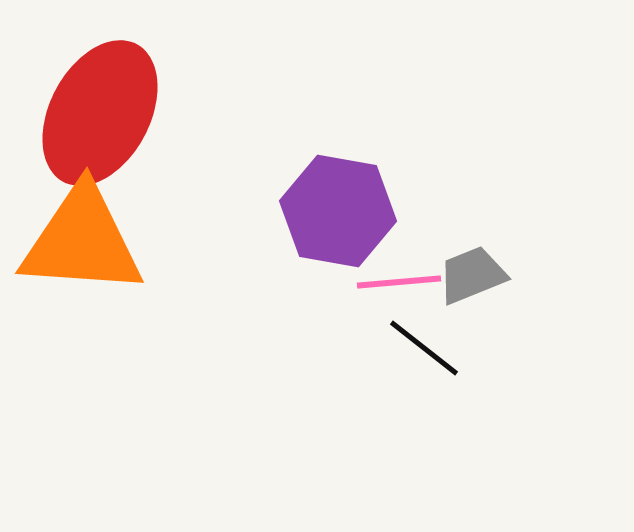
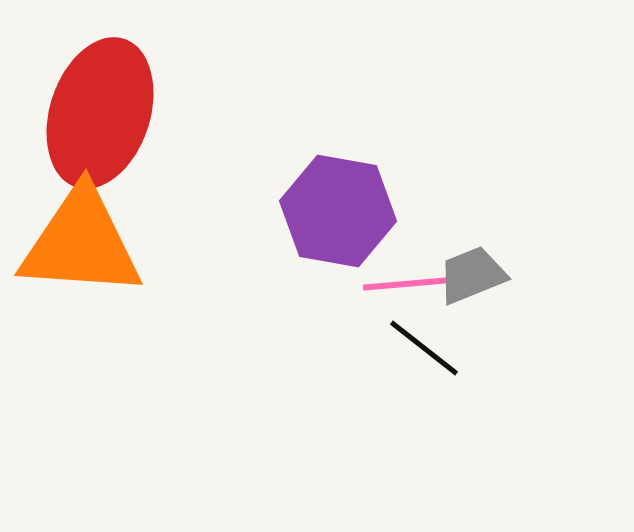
red ellipse: rotated 10 degrees counterclockwise
orange triangle: moved 1 px left, 2 px down
pink line: moved 6 px right, 2 px down
